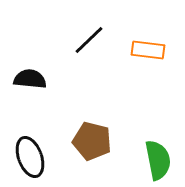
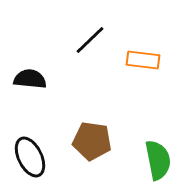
black line: moved 1 px right
orange rectangle: moved 5 px left, 10 px down
brown pentagon: rotated 6 degrees counterclockwise
black ellipse: rotated 6 degrees counterclockwise
